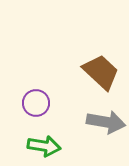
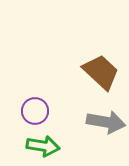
purple circle: moved 1 px left, 8 px down
green arrow: moved 1 px left
